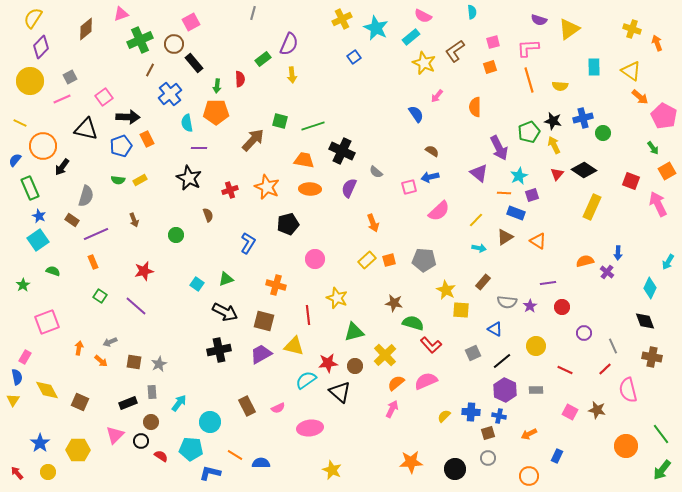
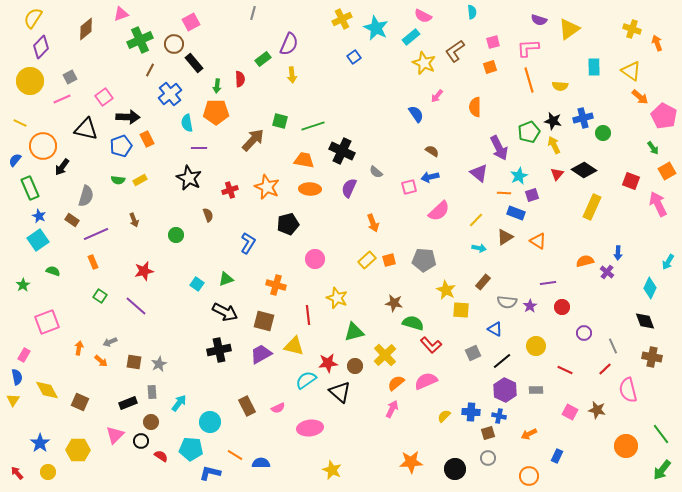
pink rectangle at (25, 357): moved 1 px left, 2 px up
